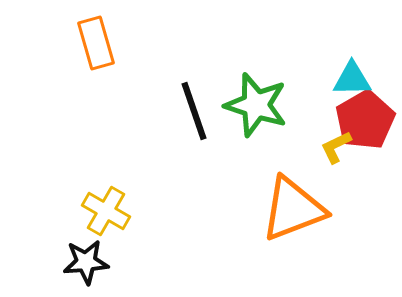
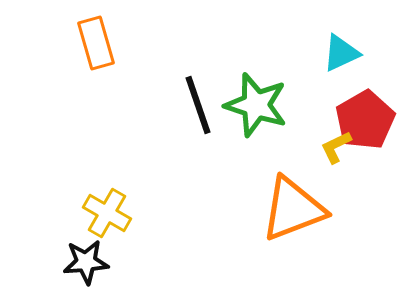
cyan triangle: moved 11 px left, 26 px up; rotated 24 degrees counterclockwise
black line: moved 4 px right, 6 px up
yellow cross: moved 1 px right, 2 px down
